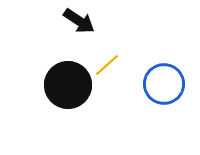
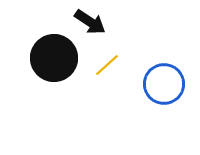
black arrow: moved 11 px right, 1 px down
black circle: moved 14 px left, 27 px up
